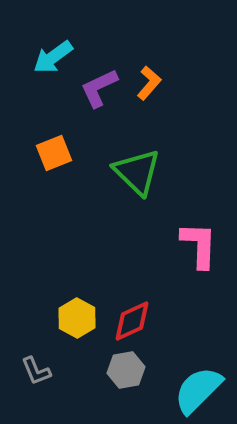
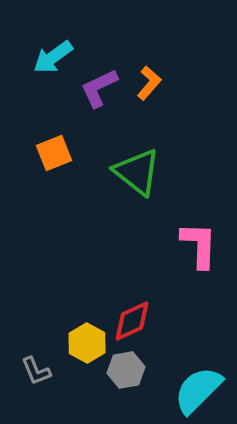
green triangle: rotated 6 degrees counterclockwise
yellow hexagon: moved 10 px right, 25 px down
